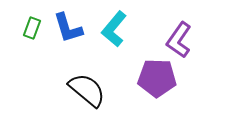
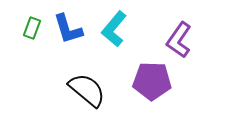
blue L-shape: moved 1 px down
purple pentagon: moved 5 px left, 3 px down
